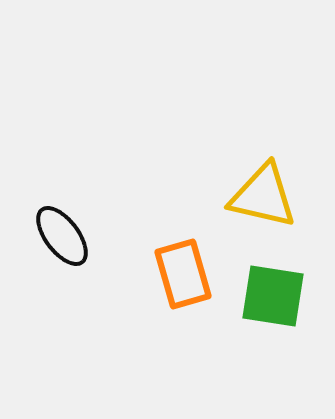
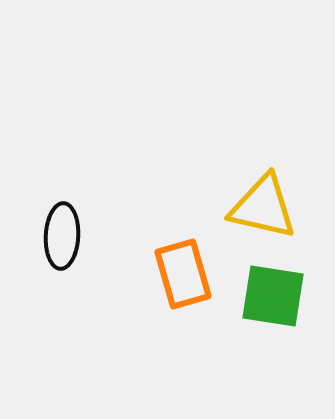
yellow triangle: moved 11 px down
black ellipse: rotated 40 degrees clockwise
